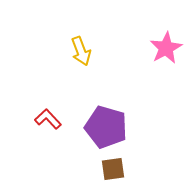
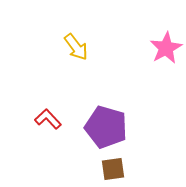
yellow arrow: moved 5 px left, 4 px up; rotated 16 degrees counterclockwise
